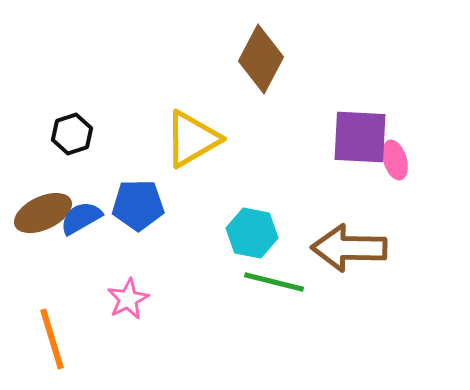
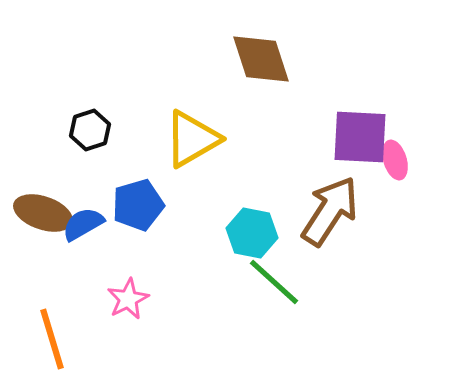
brown diamond: rotated 46 degrees counterclockwise
black hexagon: moved 18 px right, 4 px up
blue pentagon: rotated 15 degrees counterclockwise
brown ellipse: rotated 44 degrees clockwise
blue semicircle: moved 2 px right, 6 px down
brown arrow: moved 19 px left, 37 px up; rotated 122 degrees clockwise
green line: rotated 28 degrees clockwise
